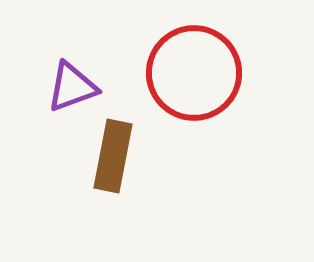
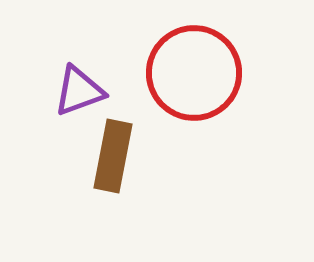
purple triangle: moved 7 px right, 4 px down
